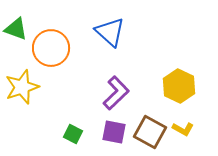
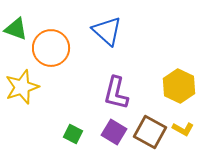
blue triangle: moved 3 px left, 1 px up
purple L-shape: rotated 148 degrees clockwise
purple square: rotated 20 degrees clockwise
